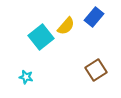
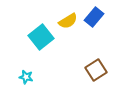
yellow semicircle: moved 2 px right, 5 px up; rotated 18 degrees clockwise
